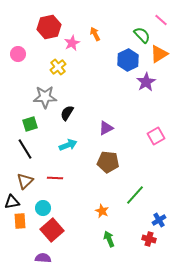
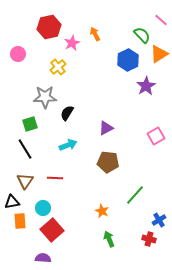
purple star: moved 4 px down
brown triangle: rotated 12 degrees counterclockwise
